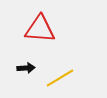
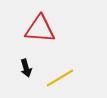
black arrow: rotated 78 degrees clockwise
